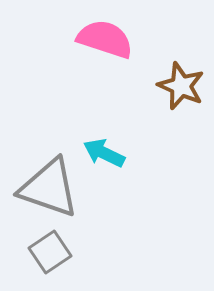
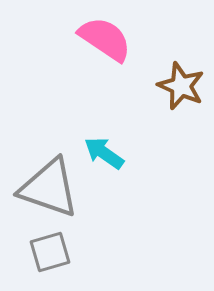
pink semicircle: rotated 16 degrees clockwise
cyan arrow: rotated 9 degrees clockwise
gray square: rotated 18 degrees clockwise
